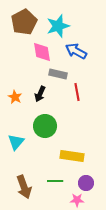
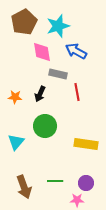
orange star: rotated 24 degrees counterclockwise
yellow rectangle: moved 14 px right, 12 px up
